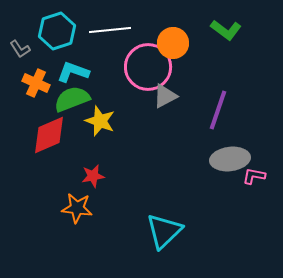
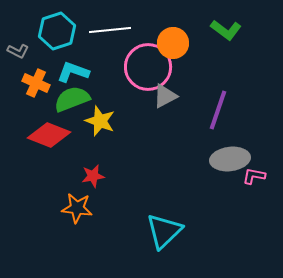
gray L-shape: moved 2 px left, 2 px down; rotated 30 degrees counterclockwise
red diamond: rotated 45 degrees clockwise
